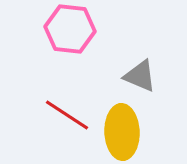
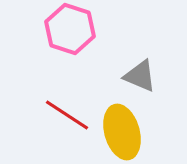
pink hexagon: rotated 12 degrees clockwise
yellow ellipse: rotated 14 degrees counterclockwise
